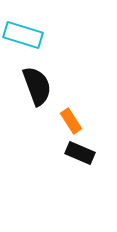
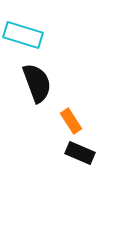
black semicircle: moved 3 px up
